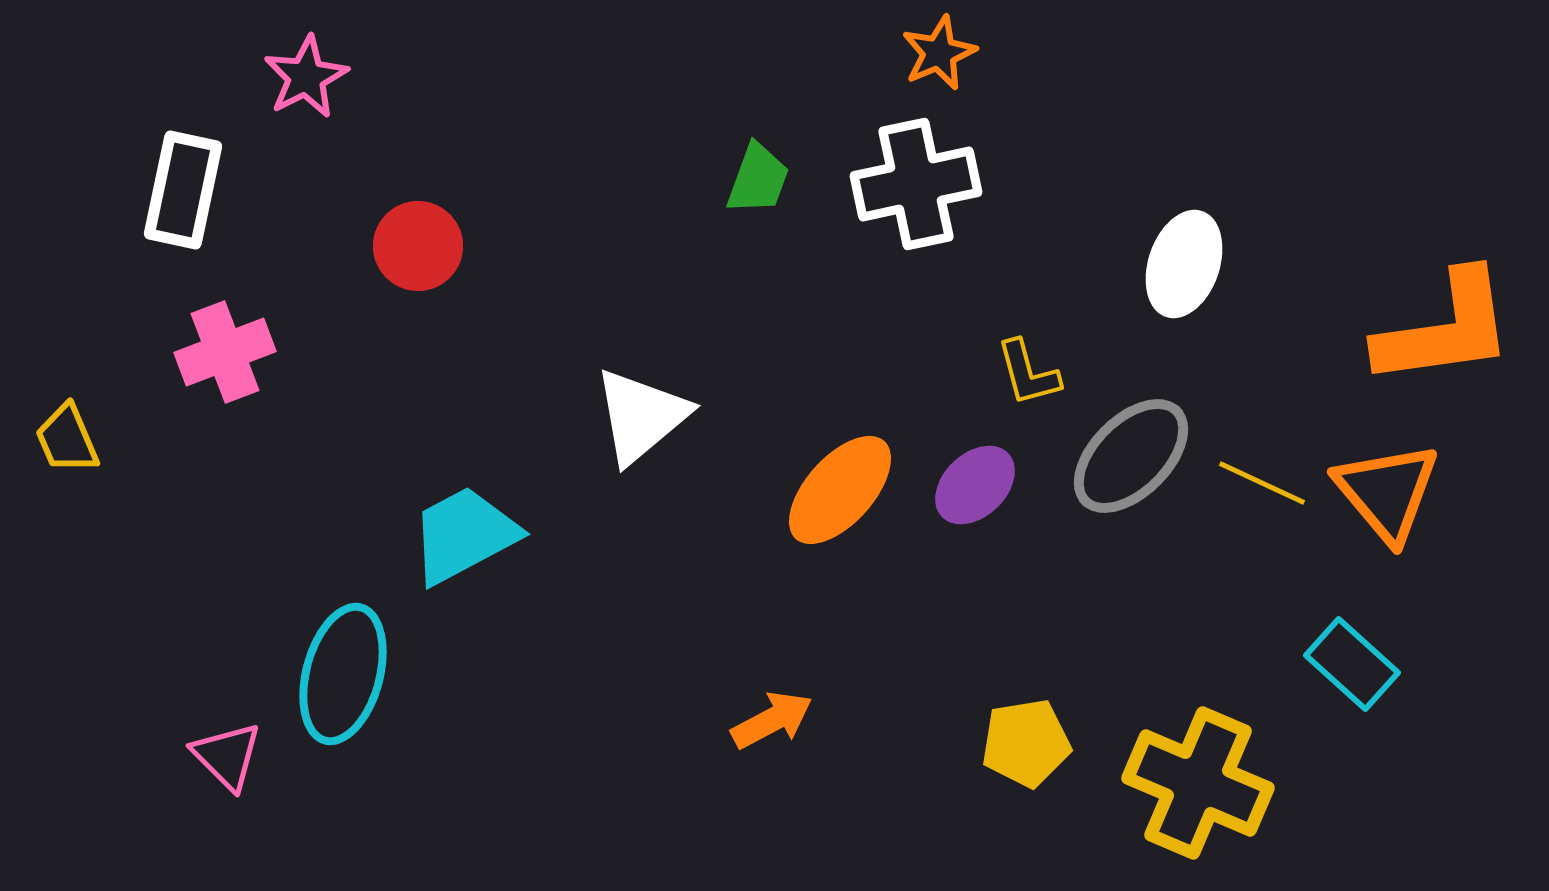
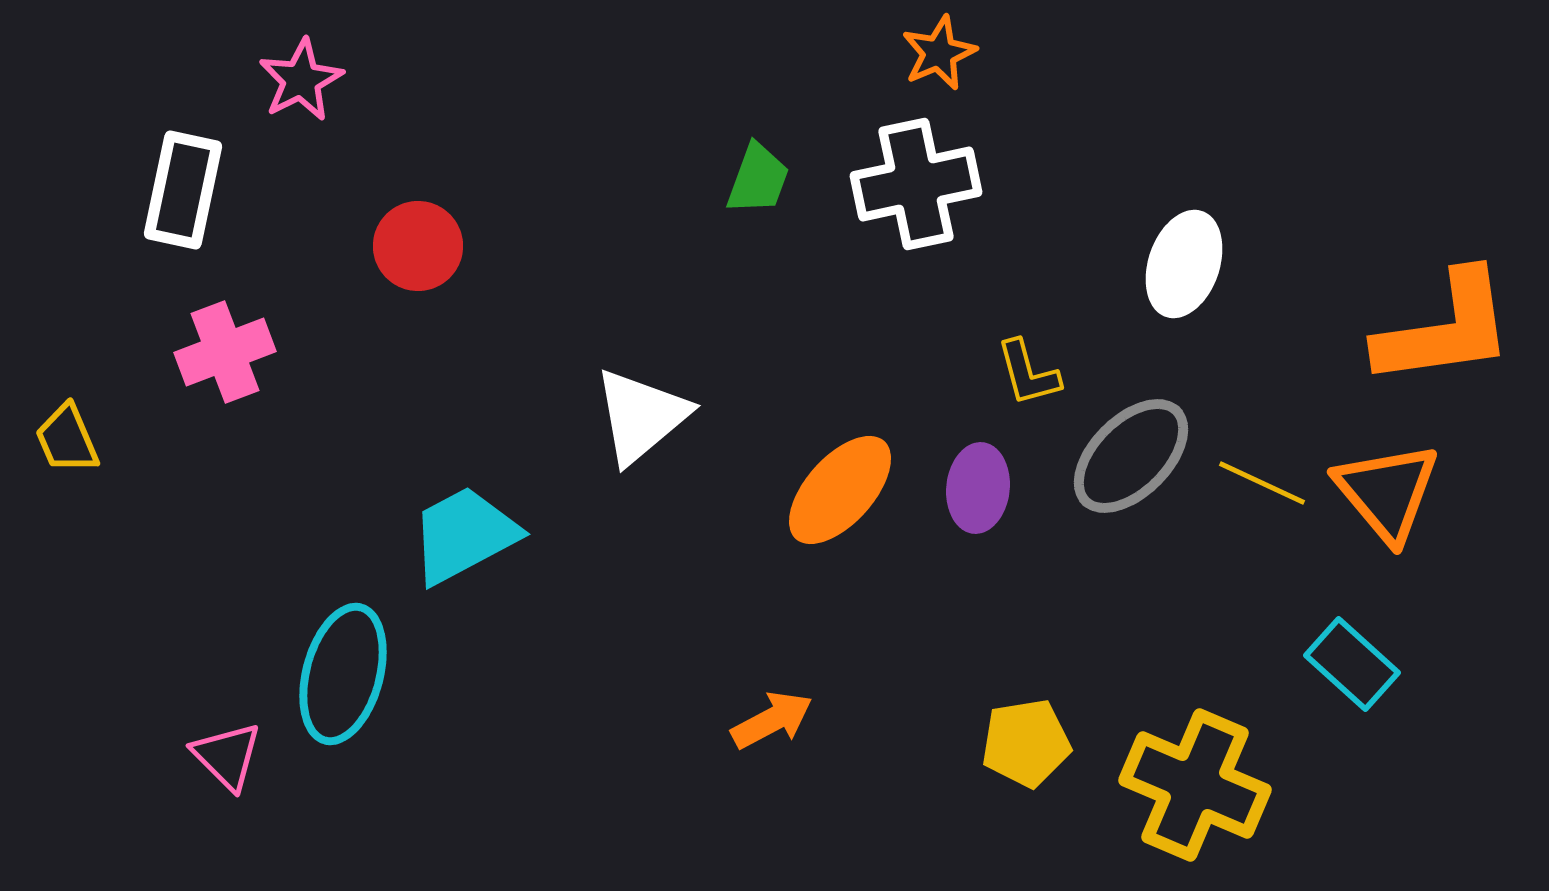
pink star: moved 5 px left, 3 px down
purple ellipse: moved 3 px right, 3 px down; rotated 40 degrees counterclockwise
yellow cross: moved 3 px left, 2 px down
